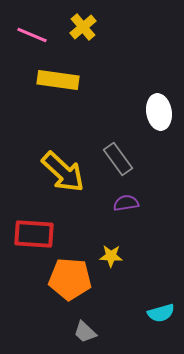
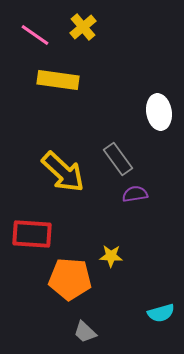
pink line: moved 3 px right; rotated 12 degrees clockwise
purple semicircle: moved 9 px right, 9 px up
red rectangle: moved 2 px left
